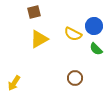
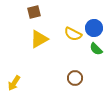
blue circle: moved 2 px down
